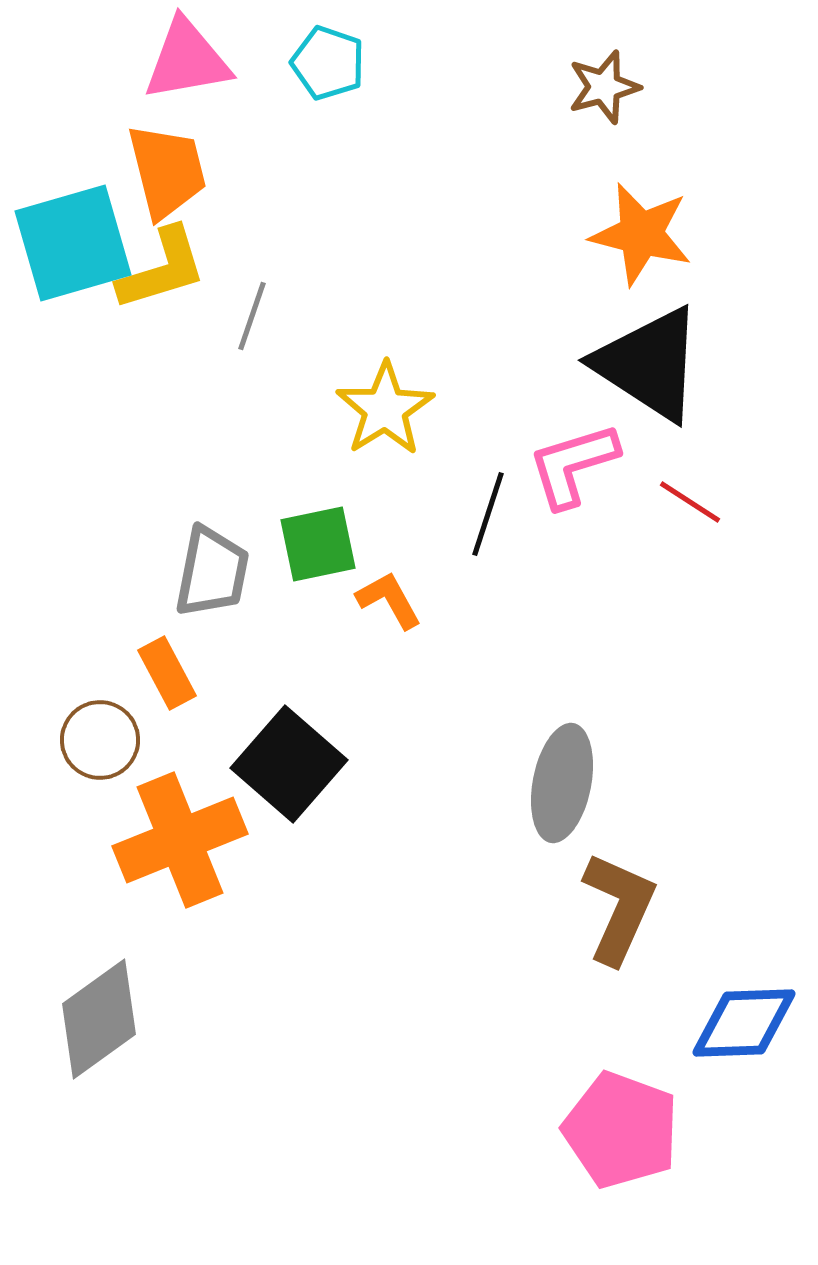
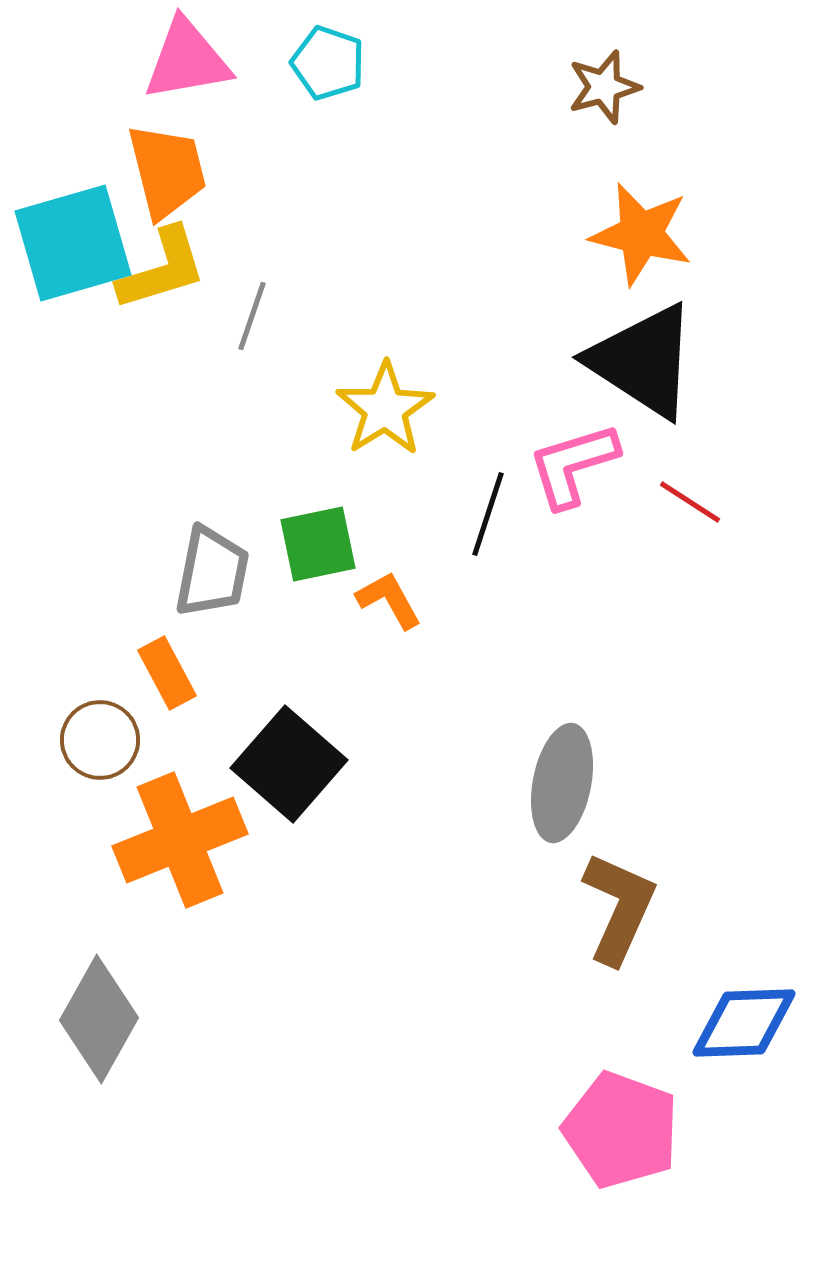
black triangle: moved 6 px left, 3 px up
gray diamond: rotated 25 degrees counterclockwise
